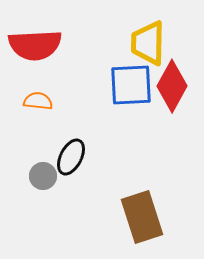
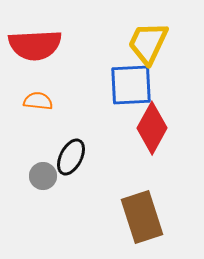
yellow trapezoid: rotated 24 degrees clockwise
red diamond: moved 20 px left, 42 px down
